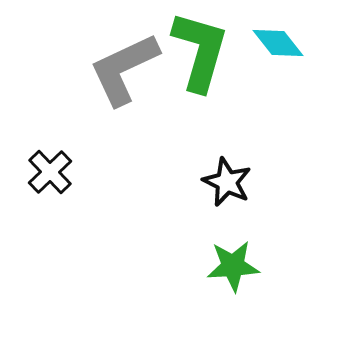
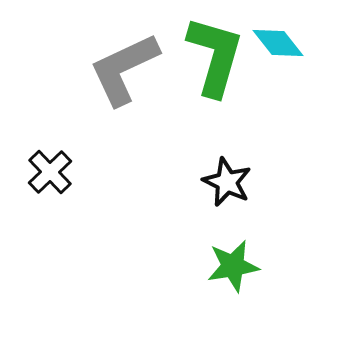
green L-shape: moved 15 px right, 5 px down
green star: rotated 6 degrees counterclockwise
